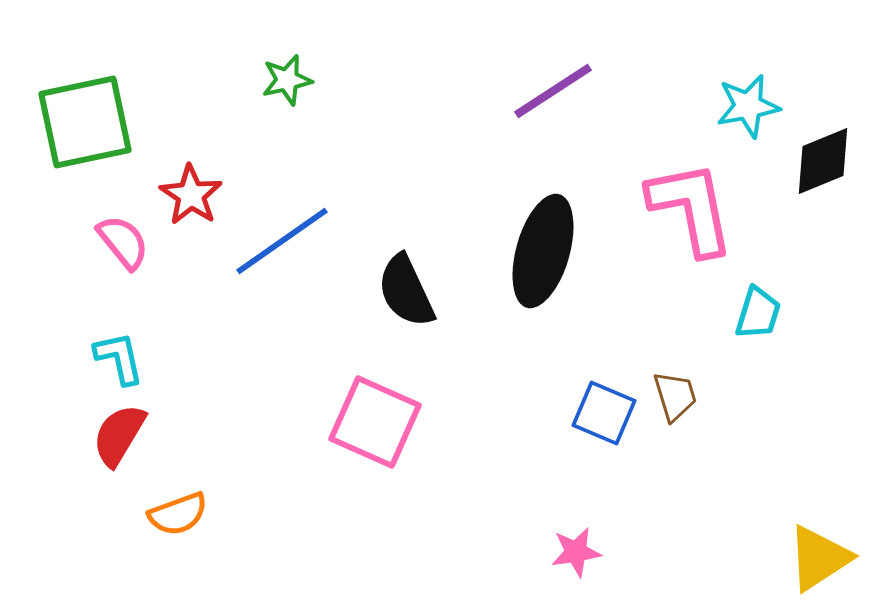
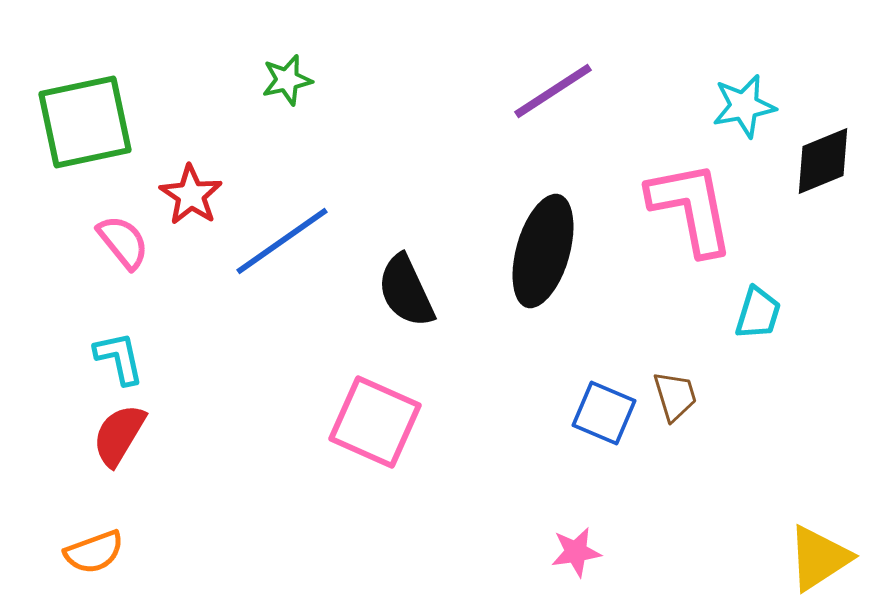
cyan star: moved 4 px left
orange semicircle: moved 84 px left, 38 px down
